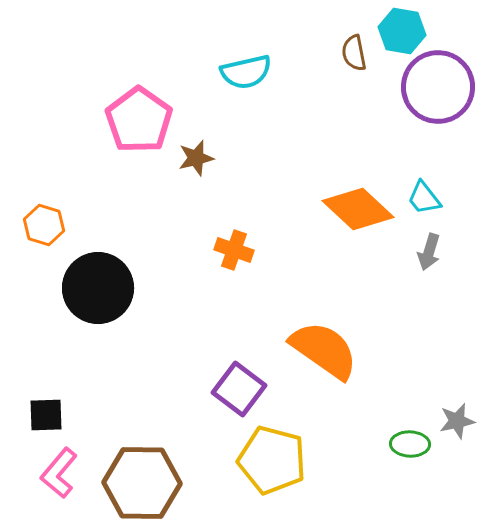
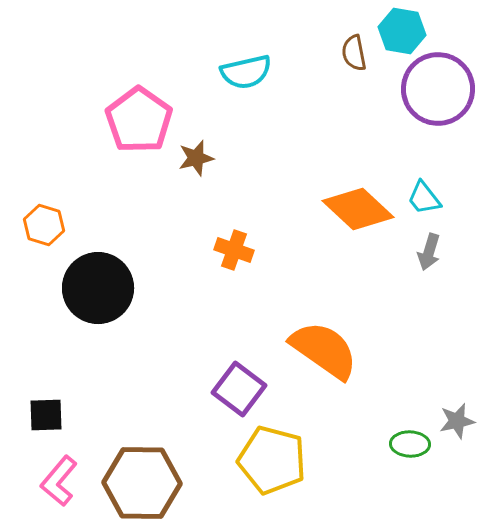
purple circle: moved 2 px down
pink L-shape: moved 8 px down
